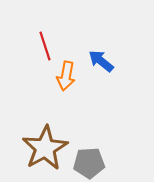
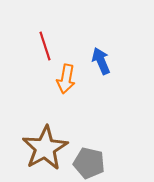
blue arrow: rotated 28 degrees clockwise
orange arrow: moved 3 px down
gray pentagon: rotated 16 degrees clockwise
